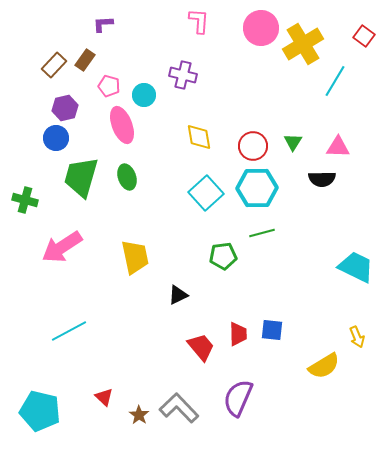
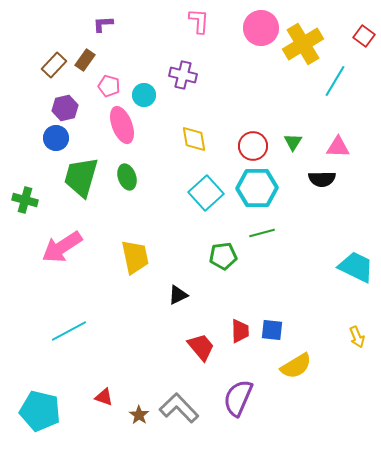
yellow diamond at (199, 137): moved 5 px left, 2 px down
red trapezoid at (238, 334): moved 2 px right, 3 px up
yellow semicircle at (324, 366): moved 28 px left
red triangle at (104, 397): rotated 24 degrees counterclockwise
